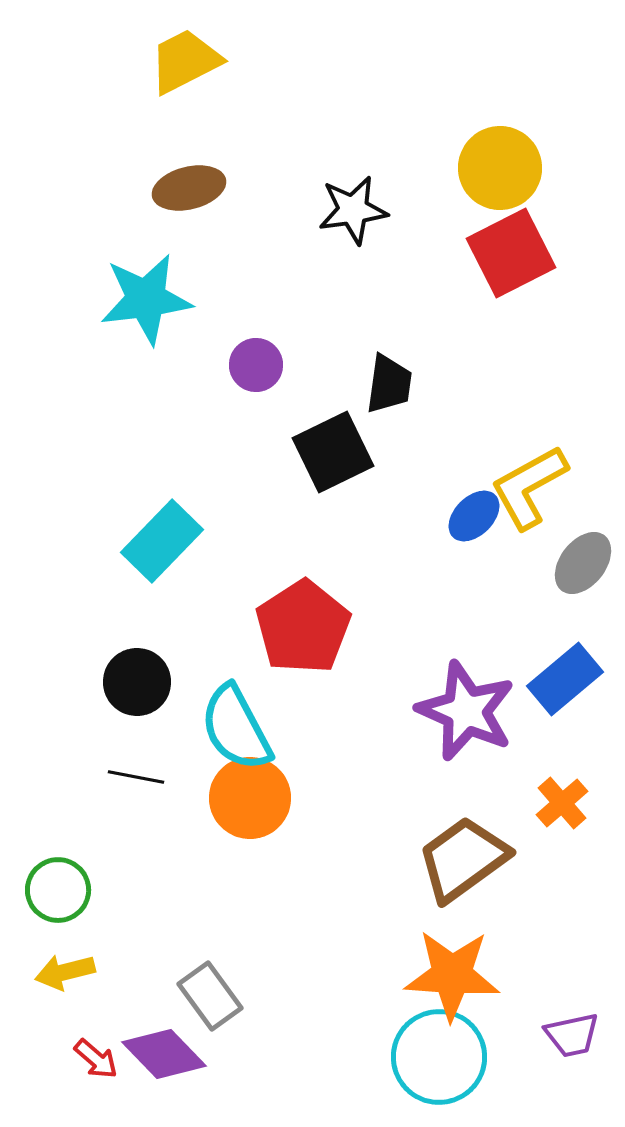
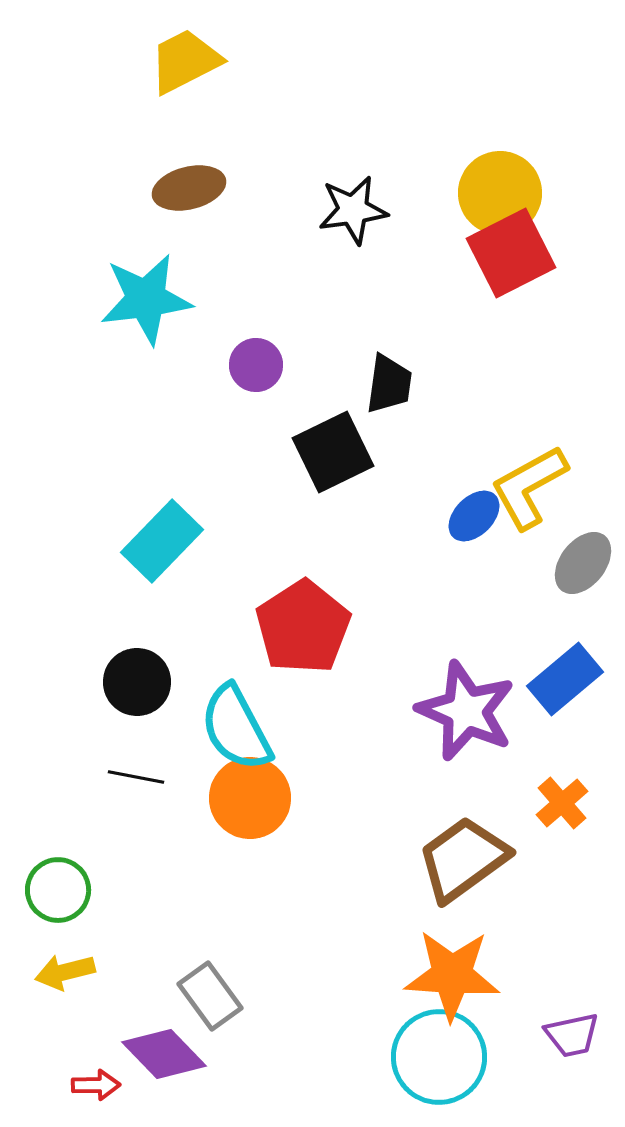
yellow circle: moved 25 px down
red arrow: moved 26 px down; rotated 42 degrees counterclockwise
